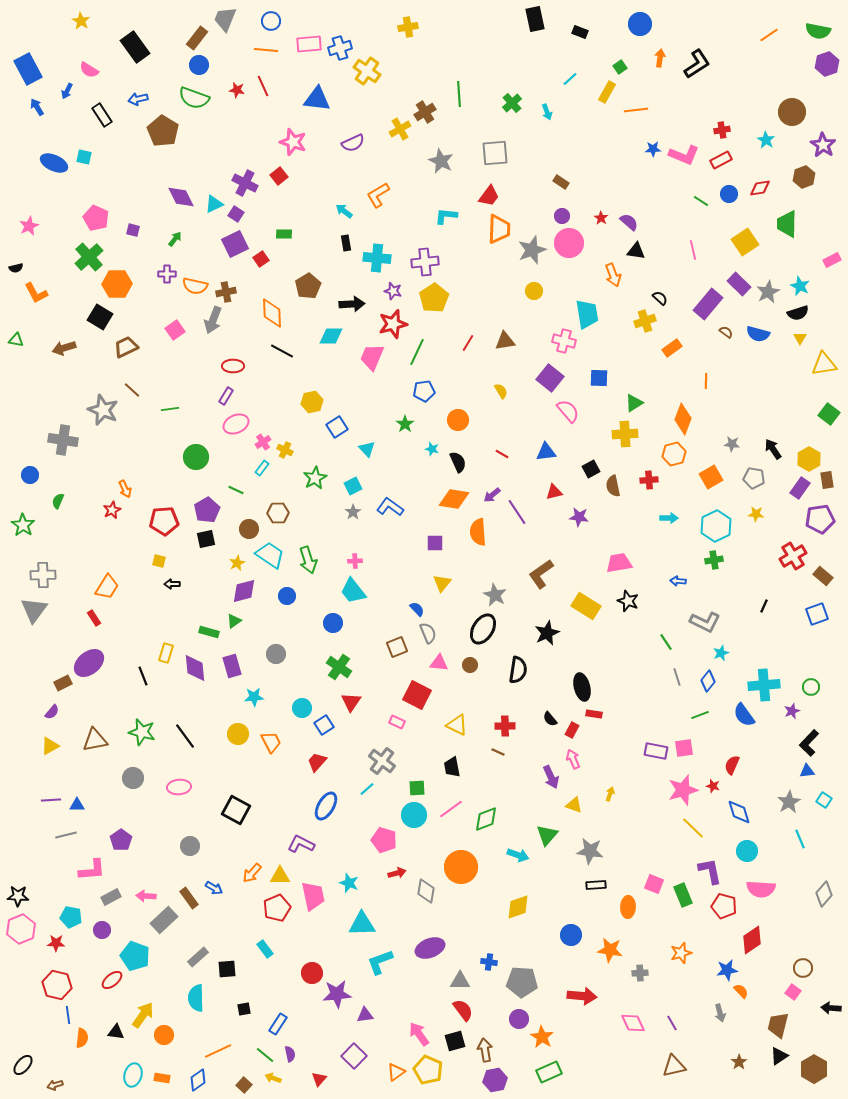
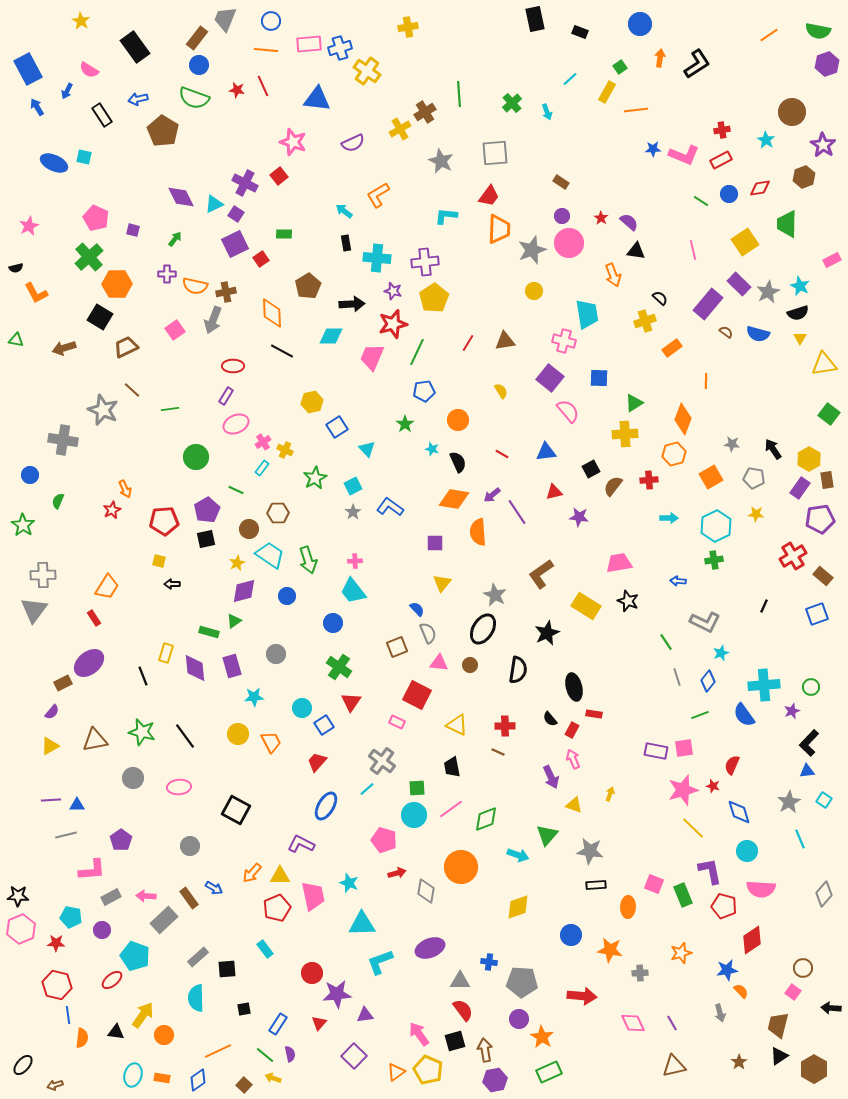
brown semicircle at (613, 486): rotated 50 degrees clockwise
black ellipse at (582, 687): moved 8 px left
red triangle at (319, 1079): moved 56 px up
